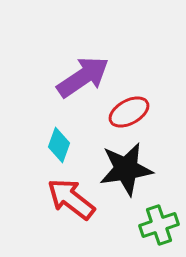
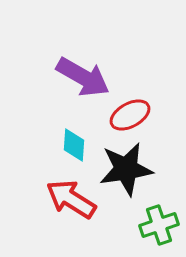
purple arrow: rotated 64 degrees clockwise
red ellipse: moved 1 px right, 3 px down
cyan diamond: moved 15 px right; rotated 16 degrees counterclockwise
red arrow: rotated 6 degrees counterclockwise
